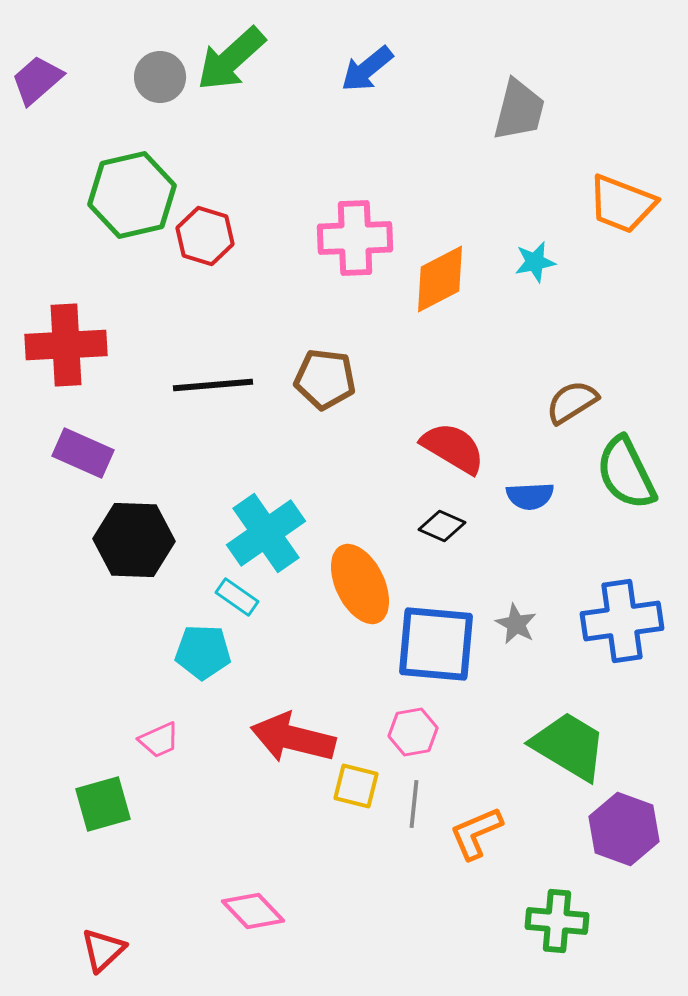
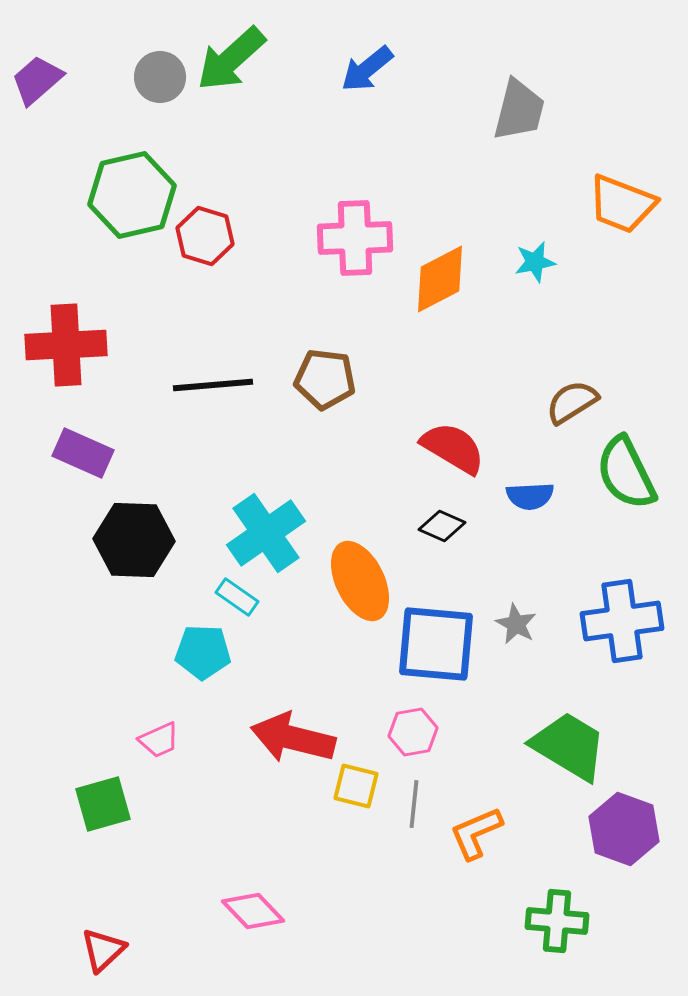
orange ellipse: moved 3 px up
